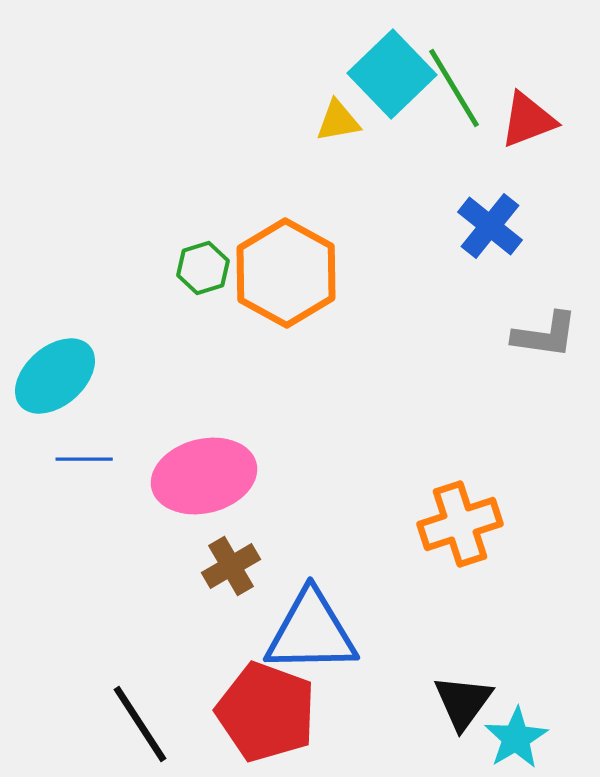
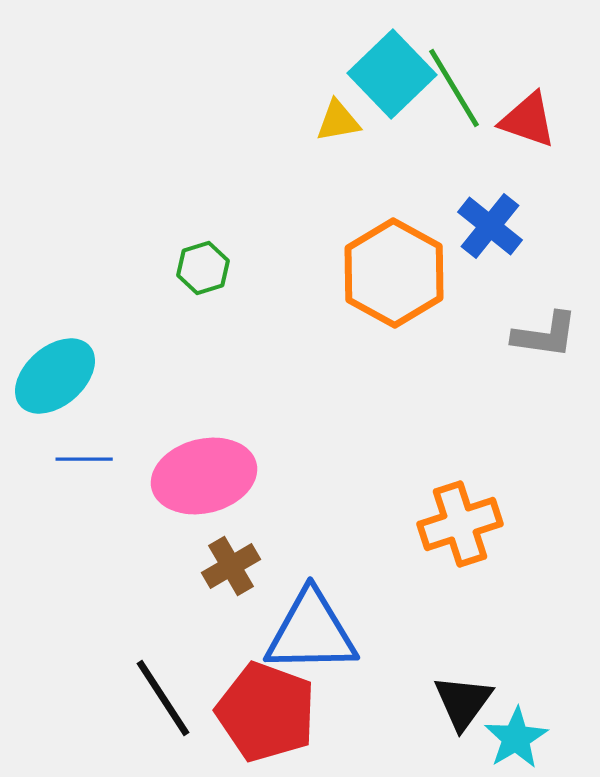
red triangle: rotated 40 degrees clockwise
orange hexagon: moved 108 px right
black line: moved 23 px right, 26 px up
